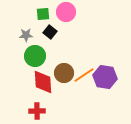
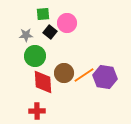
pink circle: moved 1 px right, 11 px down
